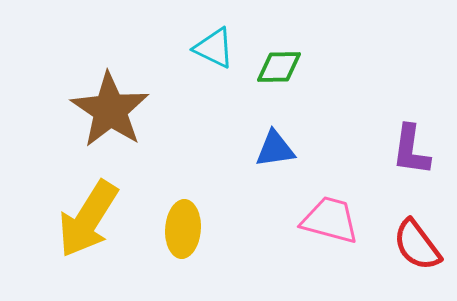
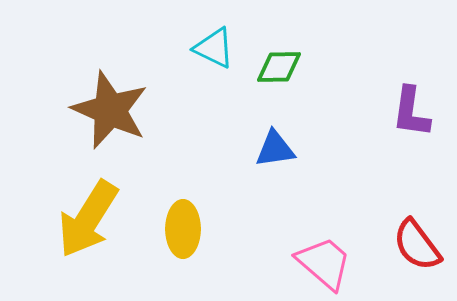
brown star: rotated 10 degrees counterclockwise
purple L-shape: moved 38 px up
pink trapezoid: moved 6 px left, 43 px down; rotated 26 degrees clockwise
yellow ellipse: rotated 4 degrees counterclockwise
